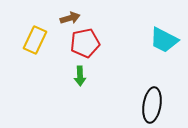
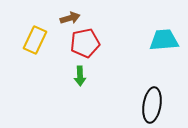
cyan trapezoid: rotated 148 degrees clockwise
